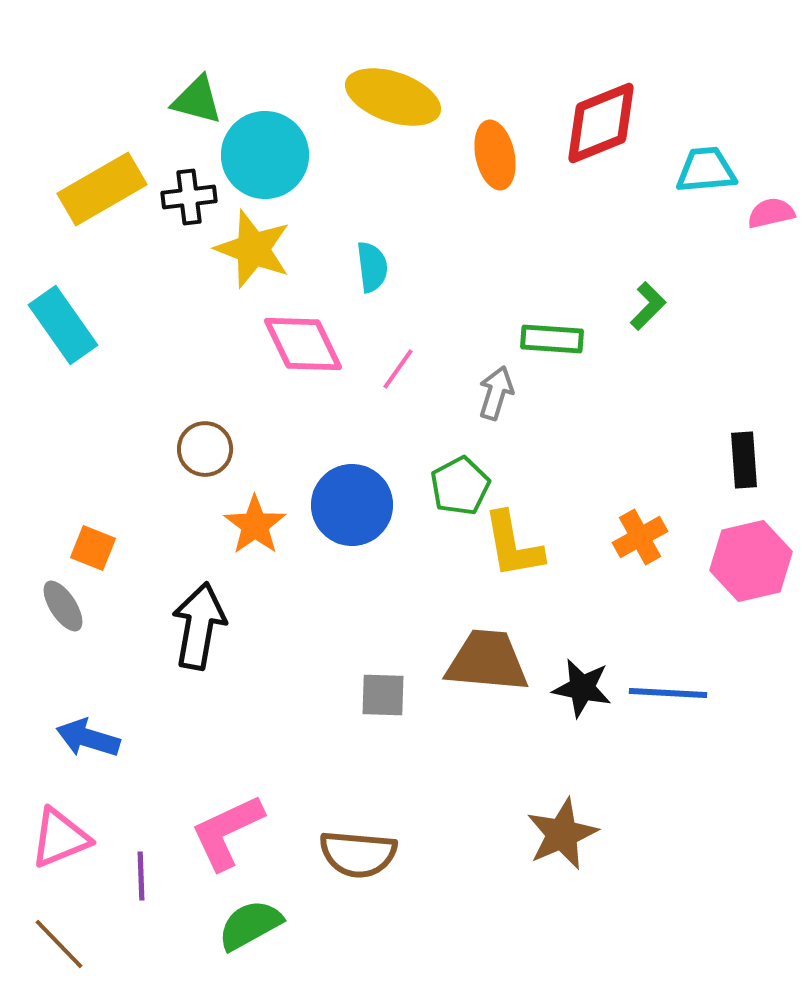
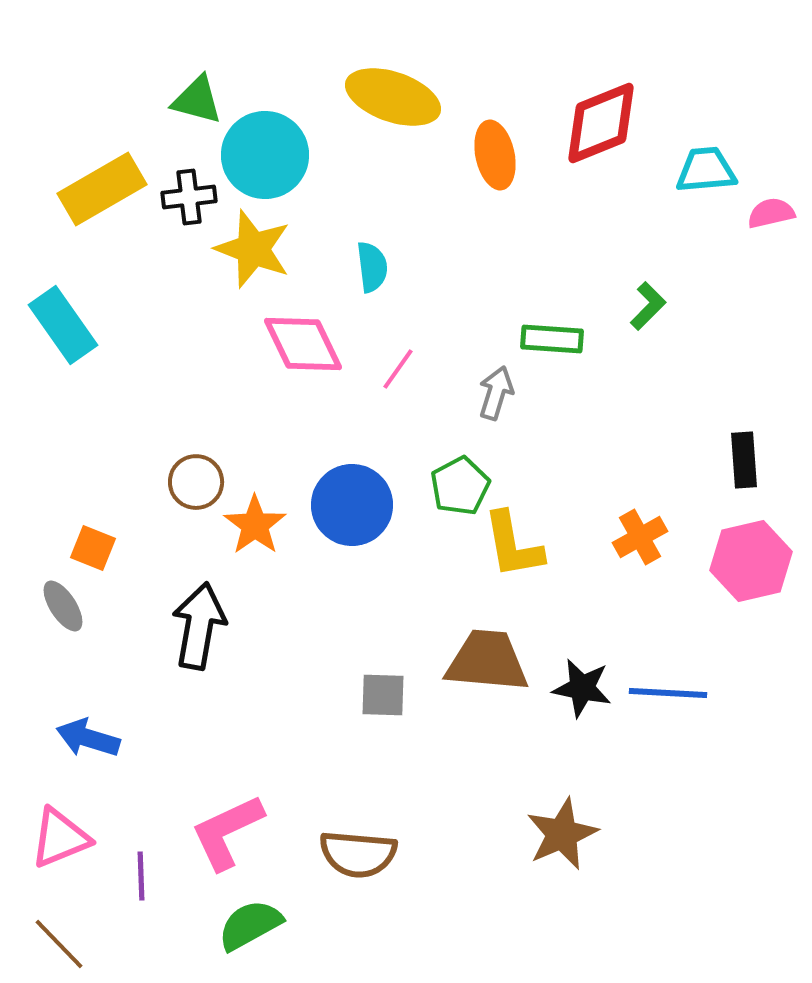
brown circle: moved 9 px left, 33 px down
